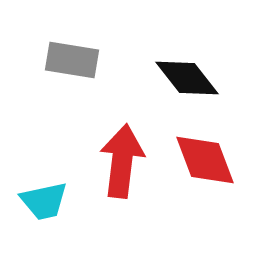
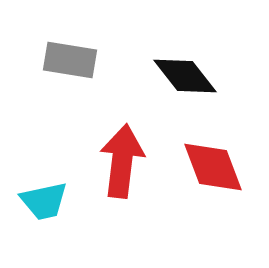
gray rectangle: moved 2 px left
black diamond: moved 2 px left, 2 px up
red diamond: moved 8 px right, 7 px down
